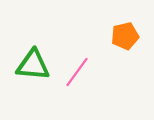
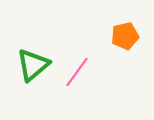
green triangle: rotated 45 degrees counterclockwise
